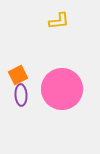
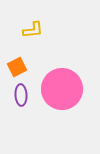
yellow L-shape: moved 26 px left, 9 px down
orange square: moved 1 px left, 8 px up
